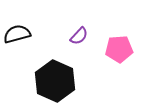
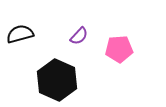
black semicircle: moved 3 px right
black hexagon: moved 2 px right, 1 px up
